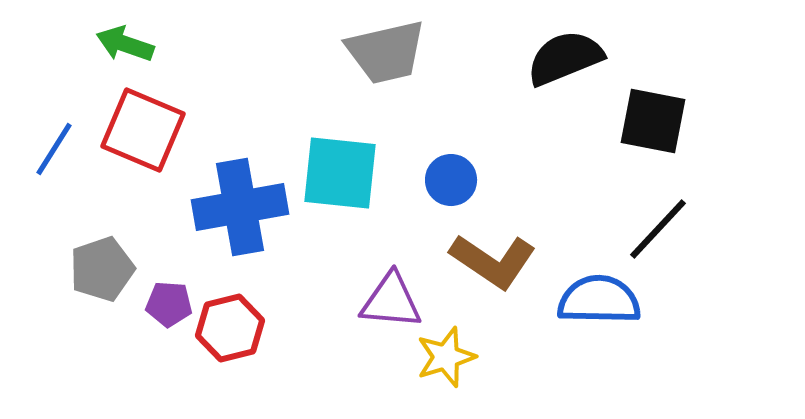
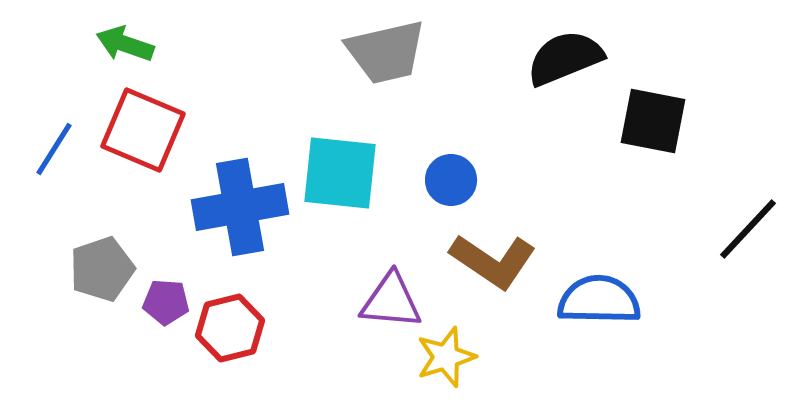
black line: moved 90 px right
purple pentagon: moved 3 px left, 2 px up
